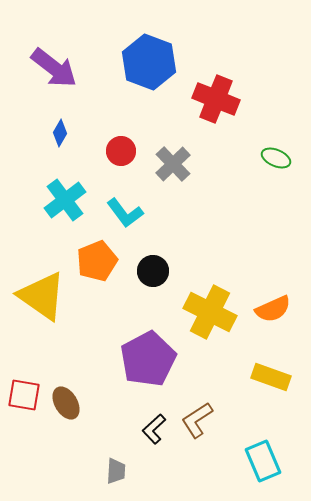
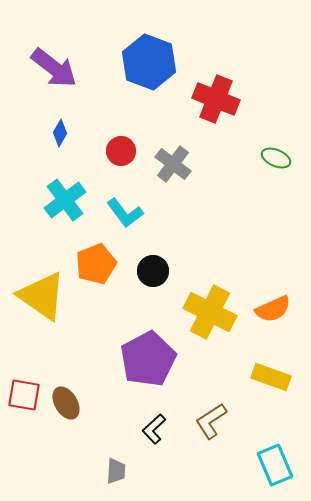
gray cross: rotated 9 degrees counterclockwise
orange pentagon: moved 1 px left, 3 px down
brown L-shape: moved 14 px right, 1 px down
cyan rectangle: moved 12 px right, 4 px down
